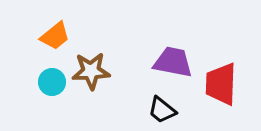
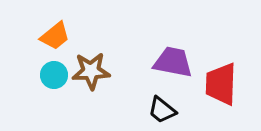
cyan circle: moved 2 px right, 7 px up
